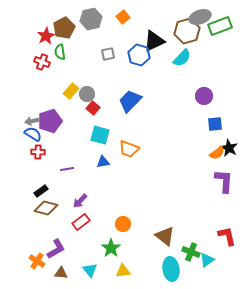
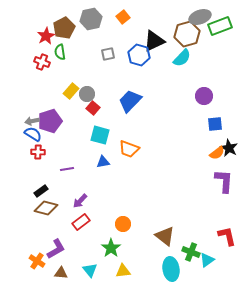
brown hexagon at (187, 31): moved 3 px down
